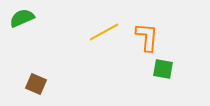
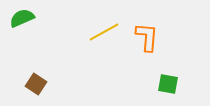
green square: moved 5 px right, 15 px down
brown square: rotated 10 degrees clockwise
